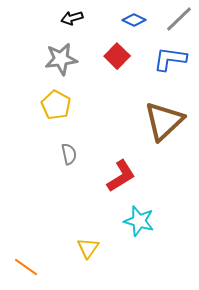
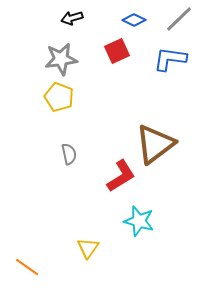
red square: moved 5 px up; rotated 20 degrees clockwise
yellow pentagon: moved 3 px right, 8 px up; rotated 8 degrees counterclockwise
brown triangle: moved 9 px left, 23 px down; rotated 6 degrees clockwise
orange line: moved 1 px right
